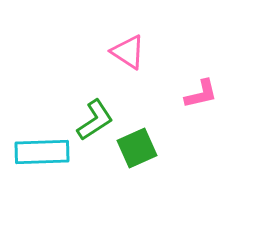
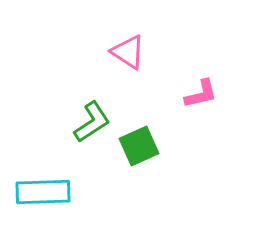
green L-shape: moved 3 px left, 2 px down
green square: moved 2 px right, 2 px up
cyan rectangle: moved 1 px right, 40 px down
